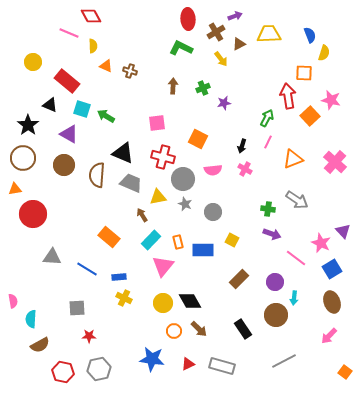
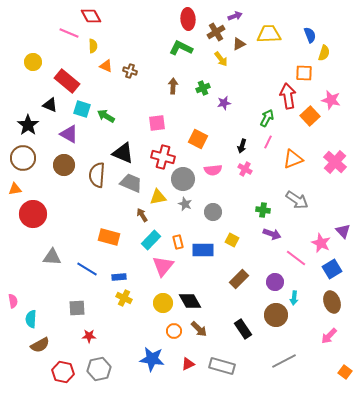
green cross at (268, 209): moved 5 px left, 1 px down
orange rectangle at (109, 237): rotated 25 degrees counterclockwise
